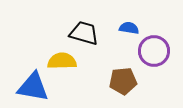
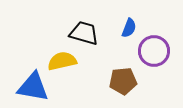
blue semicircle: rotated 102 degrees clockwise
yellow semicircle: rotated 12 degrees counterclockwise
